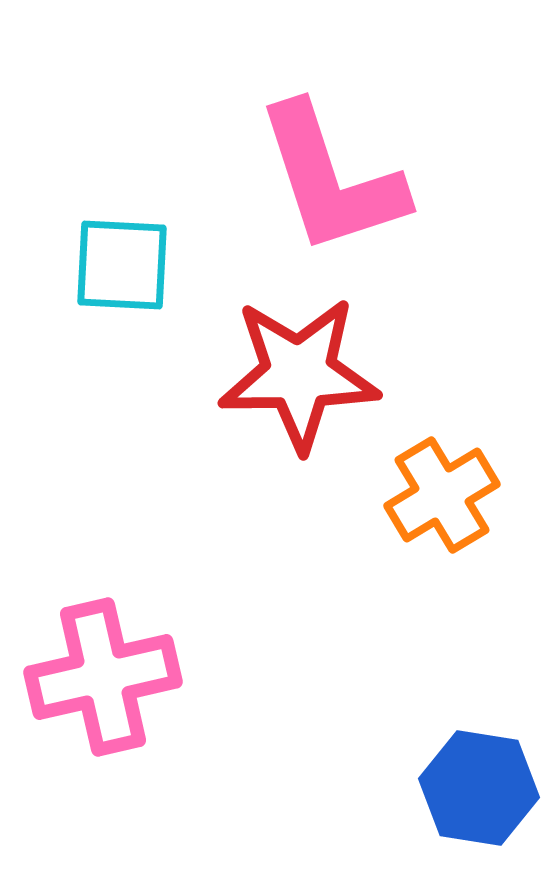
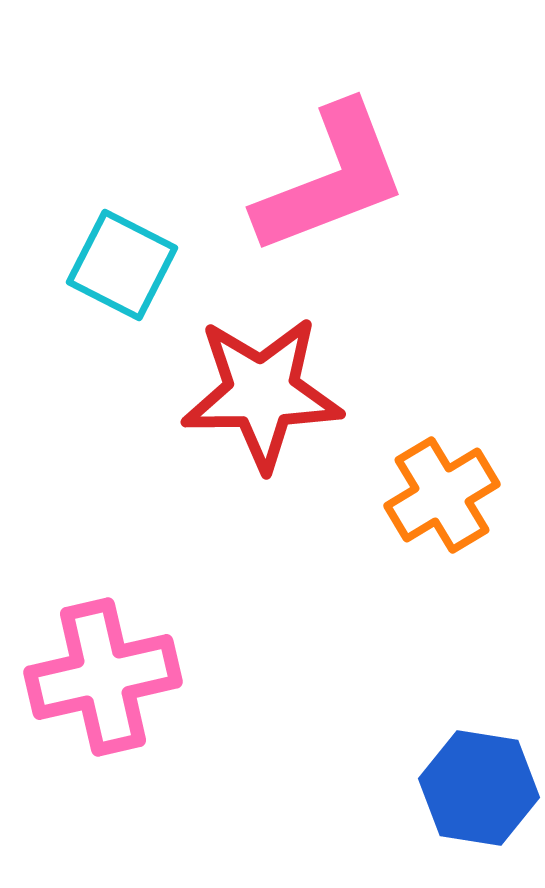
pink L-shape: rotated 93 degrees counterclockwise
cyan square: rotated 24 degrees clockwise
red star: moved 37 px left, 19 px down
